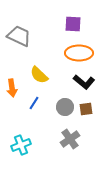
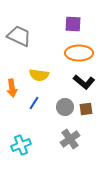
yellow semicircle: rotated 36 degrees counterclockwise
